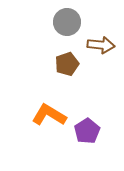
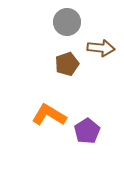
brown arrow: moved 3 px down
